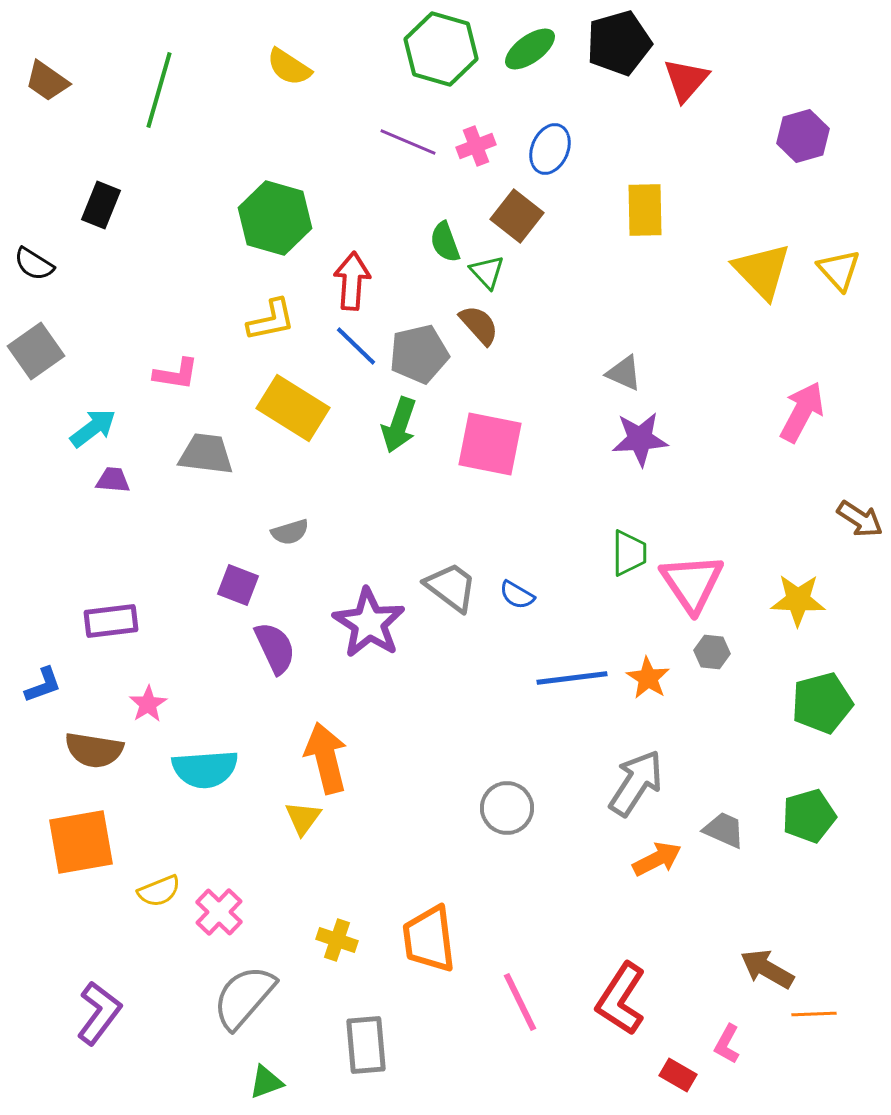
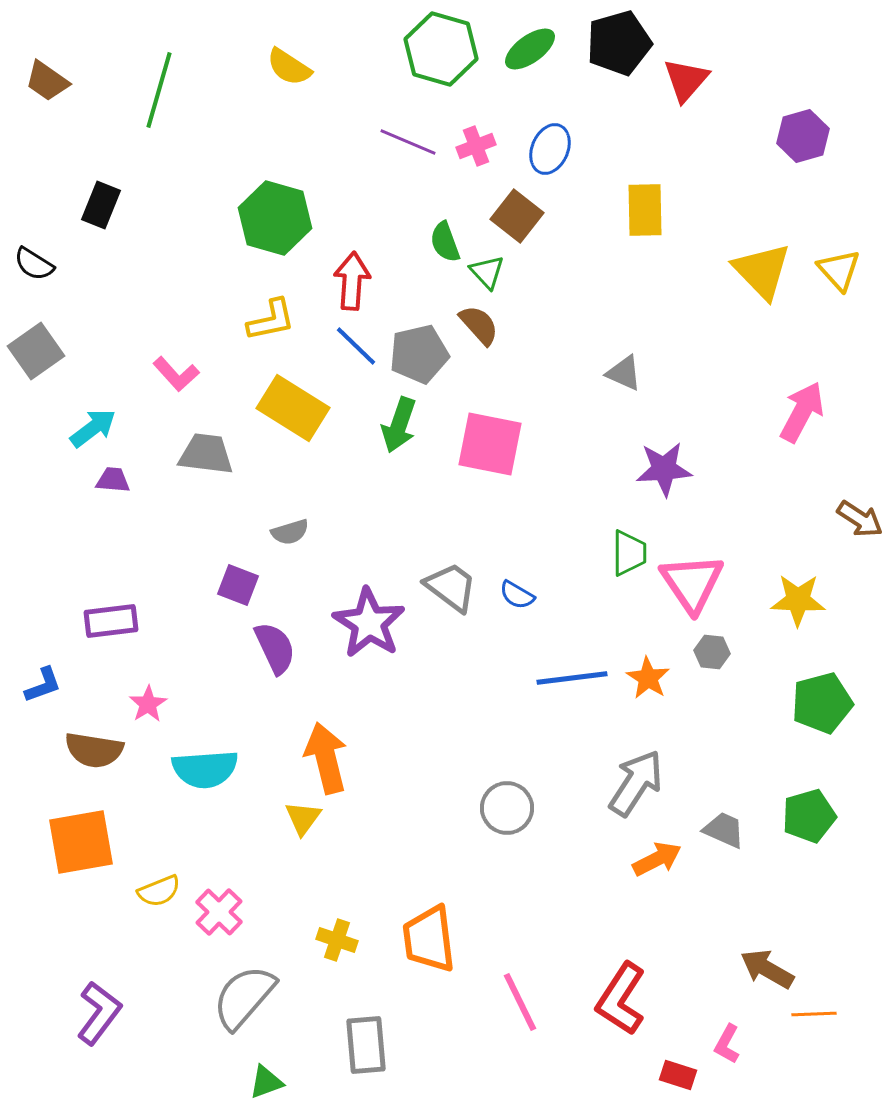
pink L-shape at (176, 374): rotated 39 degrees clockwise
purple star at (640, 439): moved 24 px right, 30 px down
red rectangle at (678, 1075): rotated 12 degrees counterclockwise
